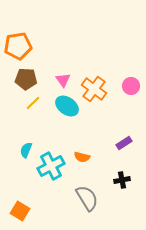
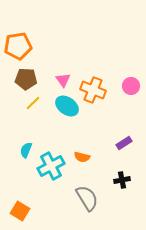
orange cross: moved 1 px left, 1 px down; rotated 15 degrees counterclockwise
